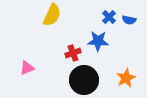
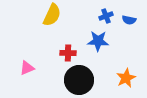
blue cross: moved 3 px left, 1 px up; rotated 24 degrees clockwise
red cross: moved 5 px left; rotated 21 degrees clockwise
black circle: moved 5 px left
